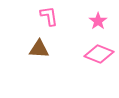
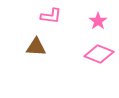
pink L-shape: moved 2 px right; rotated 105 degrees clockwise
brown triangle: moved 3 px left, 2 px up
